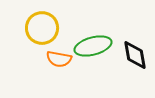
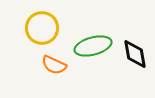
black diamond: moved 1 px up
orange semicircle: moved 5 px left, 6 px down; rotated 15 degrees clockwise
